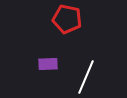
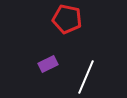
purple rectangle: rotated 24 degrees counterclockwise
